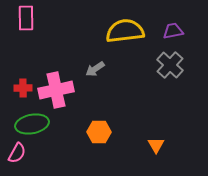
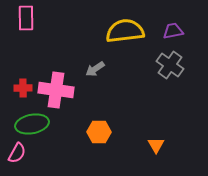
gray cross: rotated 8 degrees counterclockwise
pink cross: rotated 20 degrees clockwise
